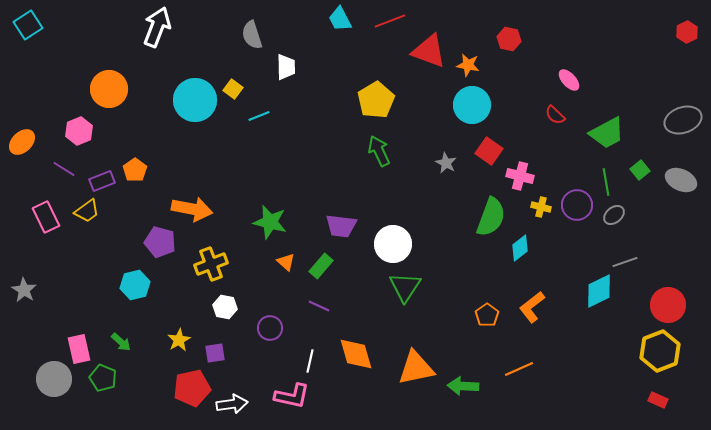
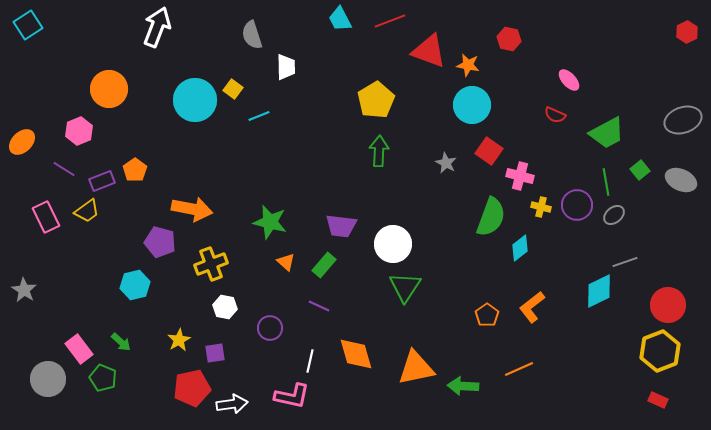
red semicircle at (555, 115): rotated 20 degrees counterclockwise
green arrow at (379, 151): rotated 28 degrees clockwise
green rectangle at (321, 266): moved 3 px right, 1 px up
pink rectangle at (79, 349): rotated 24 degrees counterclockwise
gray circle at (54, 379): moved 6 px left
